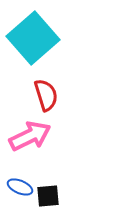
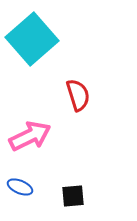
cyan square: moved 1 px left, 1 px down
red semicircle: moved 32 px right
black square: moved 25 px right
